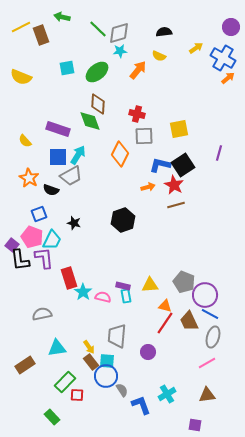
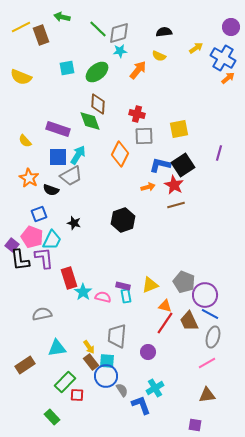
yellow triangle at (150, 285): rotated 18 degrees counterclockwise
cyan cross at (167, 394): moved 12 px left, 6 px up
